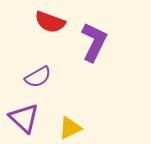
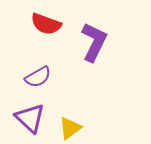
red semicircle: moved 4 px left, 2 px down
purple triangle: moved 6 px right
yellow triangle: rotated 10 degrees counterclockwise
